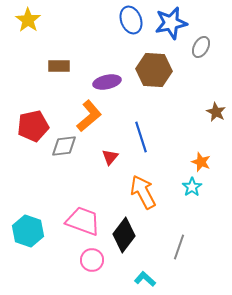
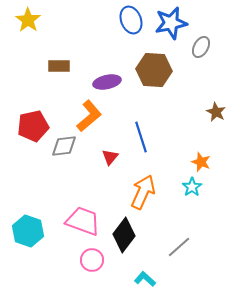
orange arrow: rotated 52 degrees clockwise
gray line: rotated 30 degrees clockwise
